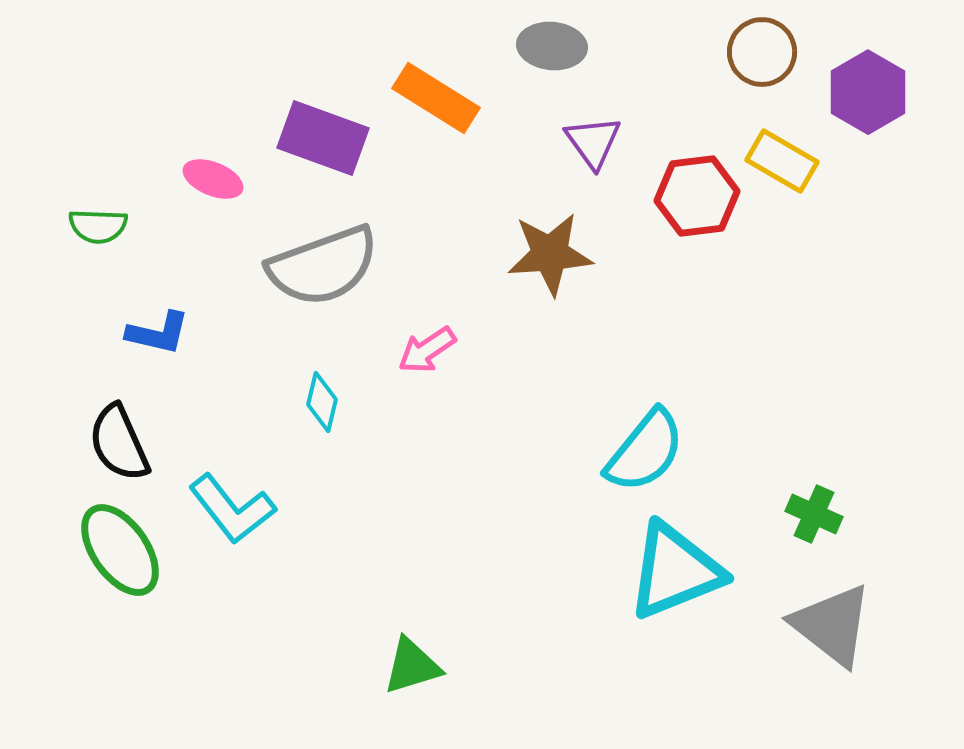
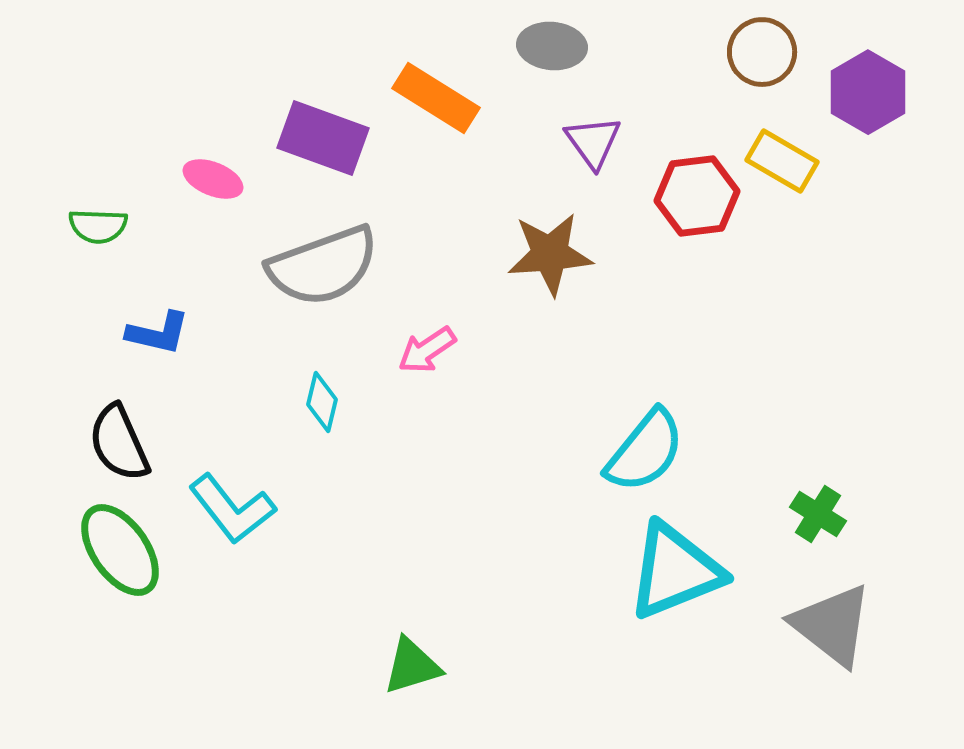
green cross: moved 4 px right; rotated 8 degrees clockwise
